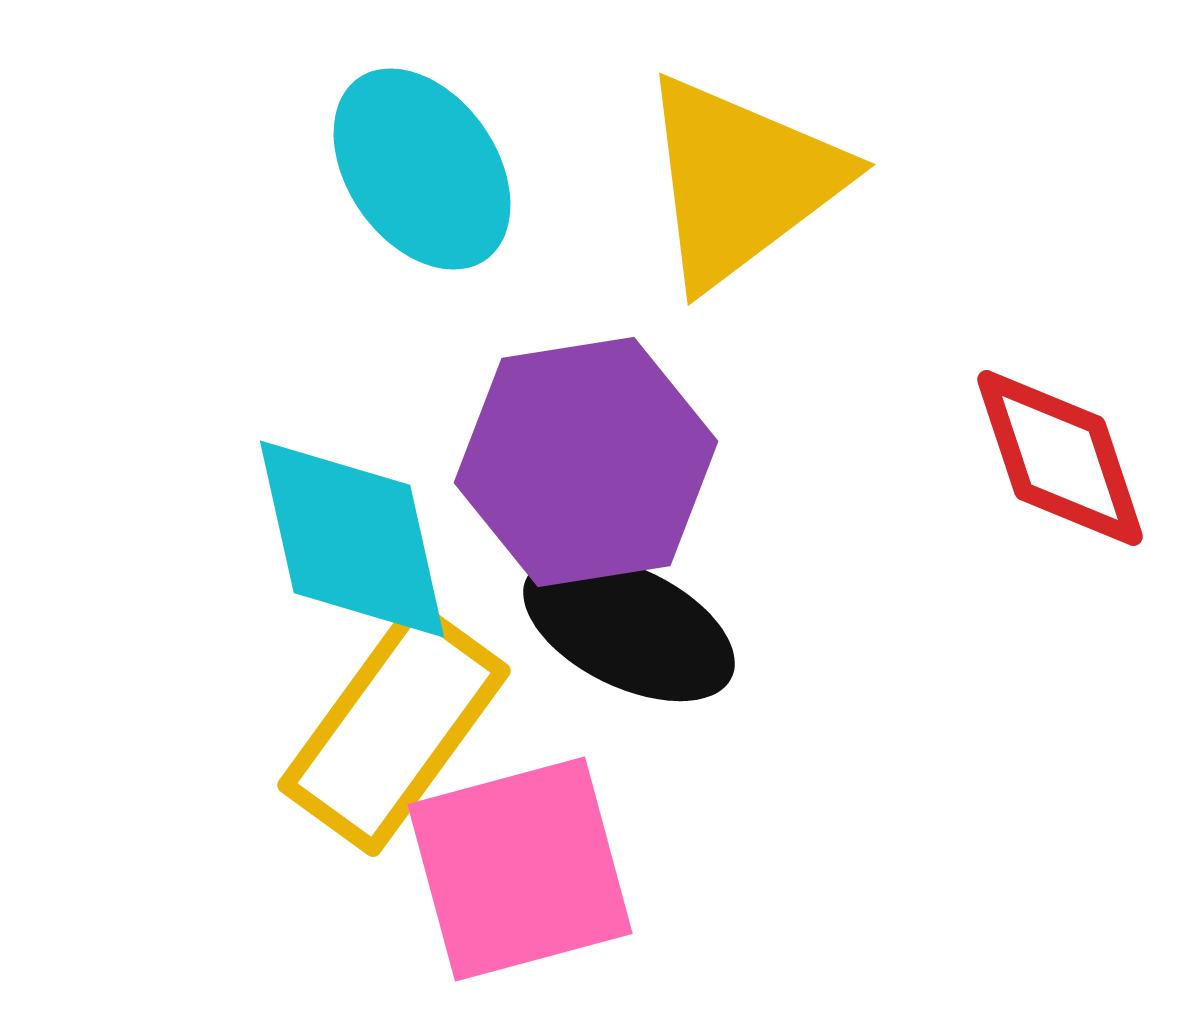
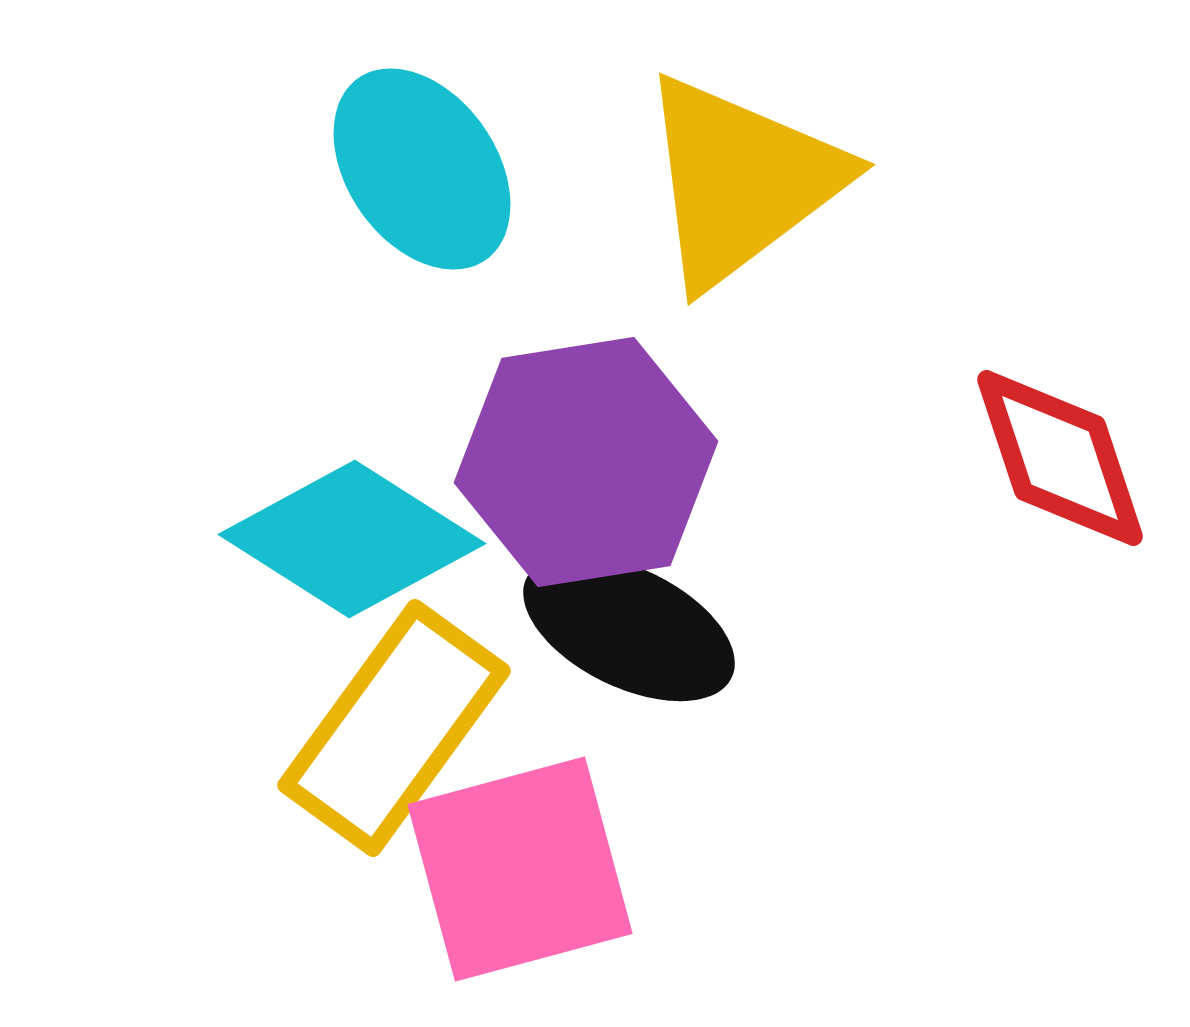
cyan diamond: rotated 45 degrees counterclockwise
